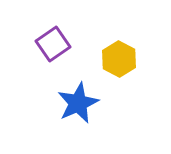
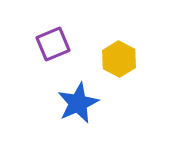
purple square: rotated 12 degrees clockwise
